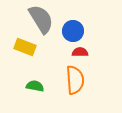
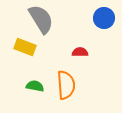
blue circle: moved 31 px right, 13 px up
orange semicircle: moved 9 px left, 5 px down
